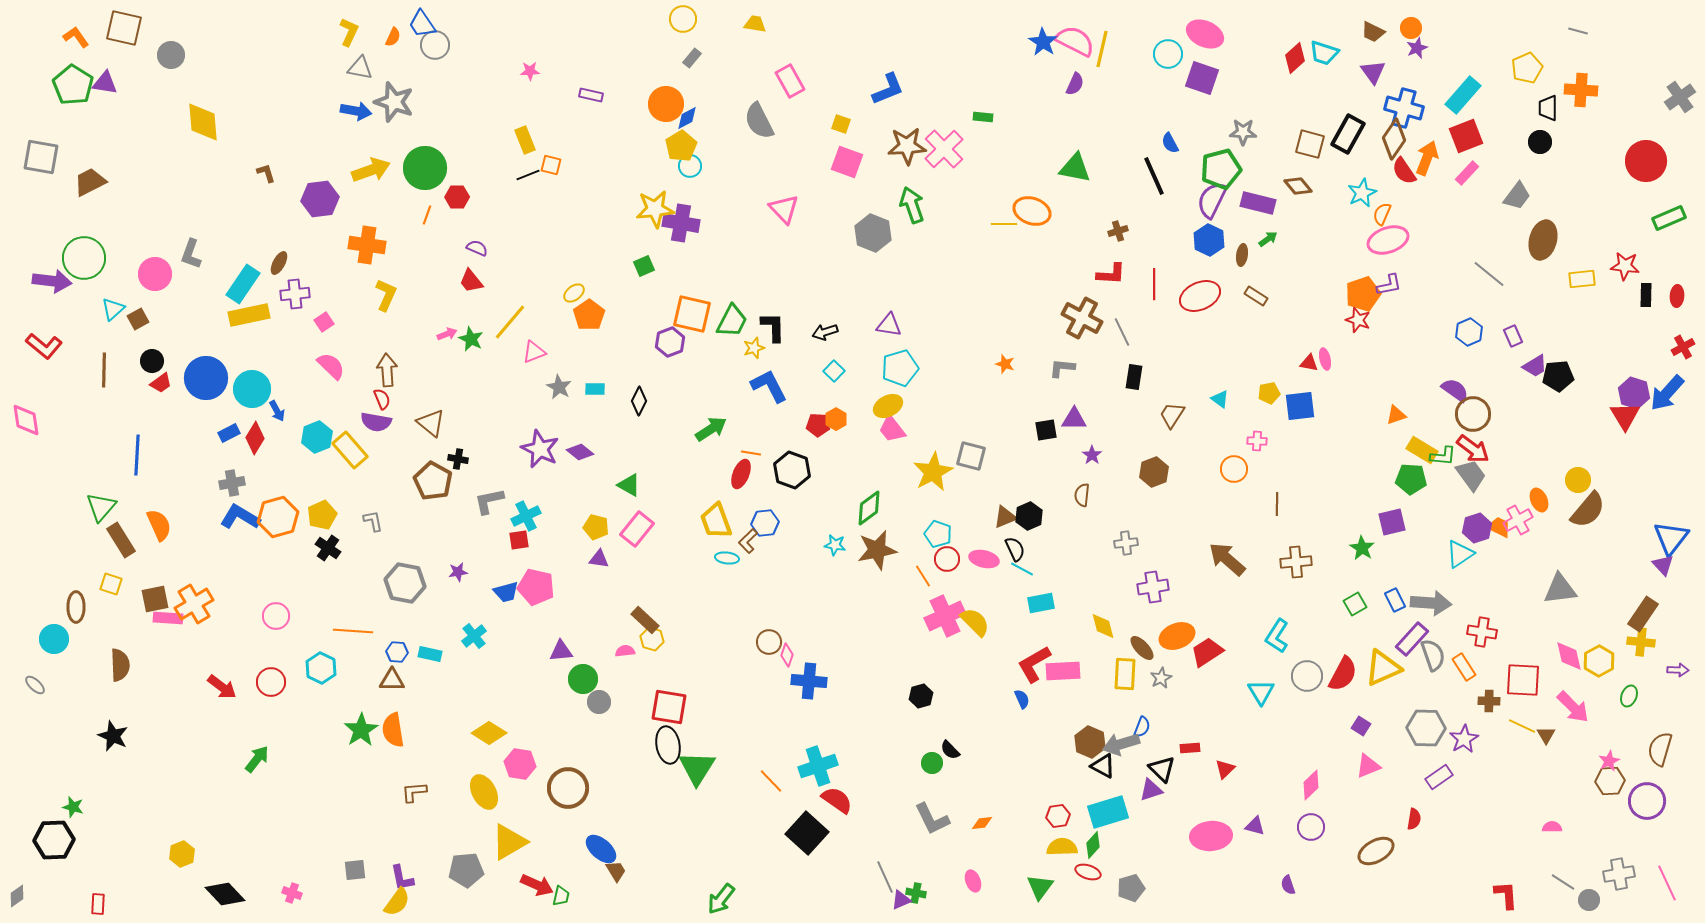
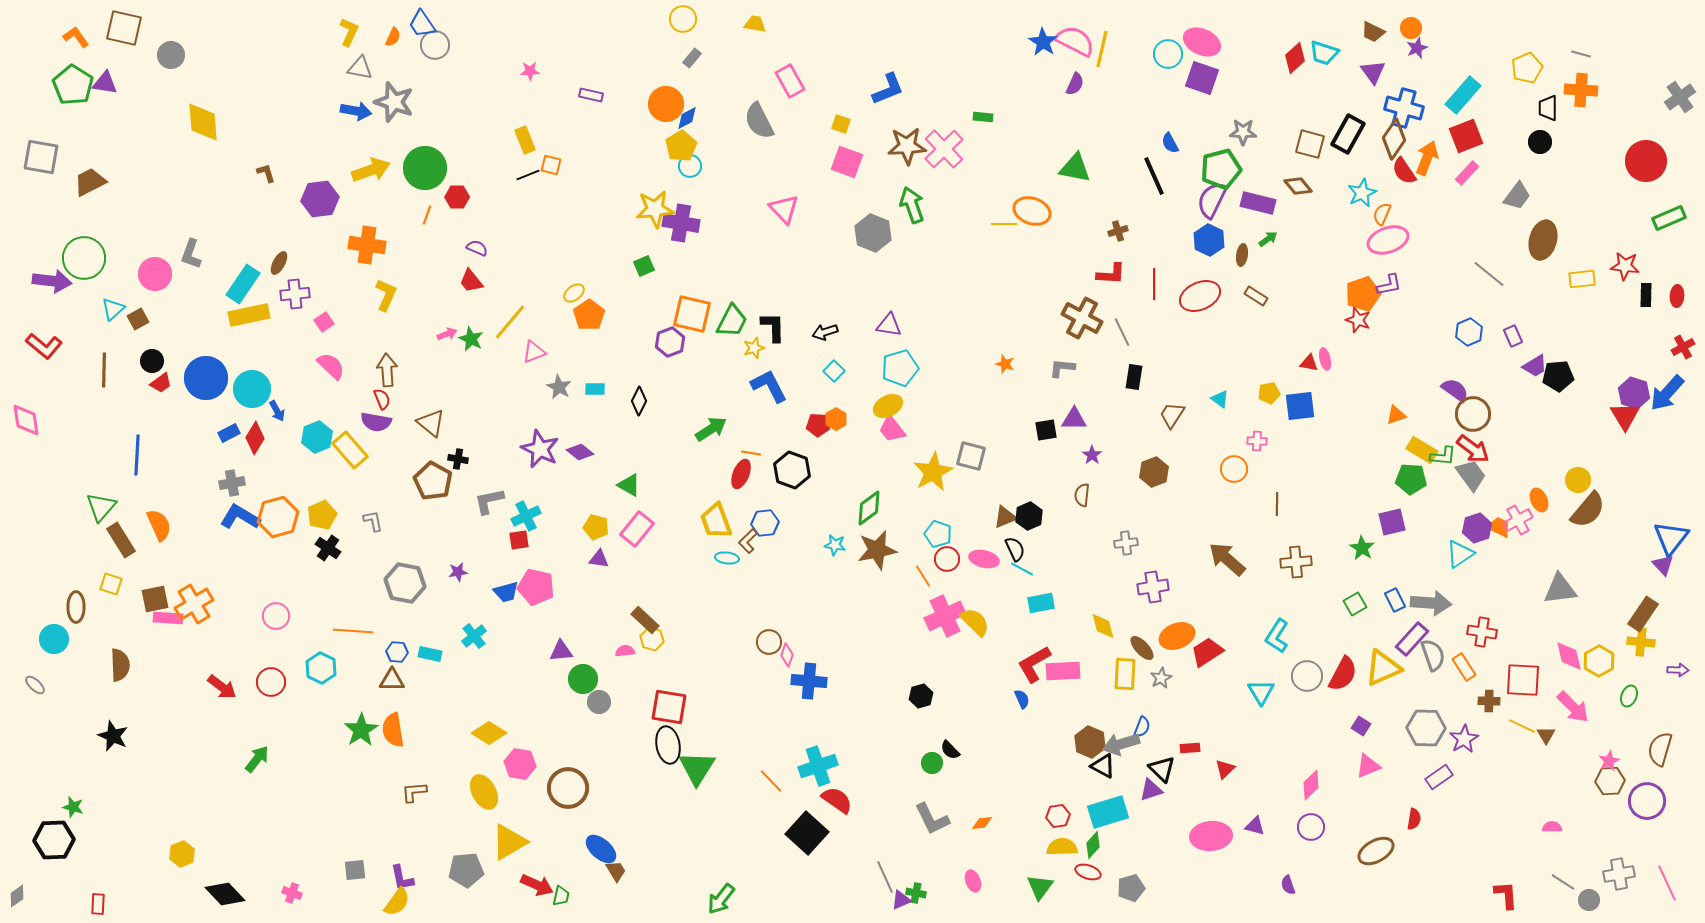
gray line at (1578, 31): moved 3 px right, 23 px down
pink ellipse at (1205, 34): moved 3 px left, 8 px down
